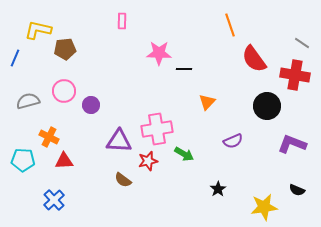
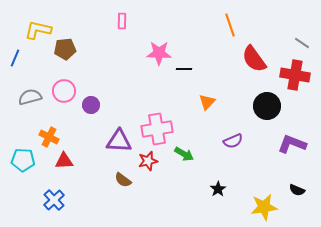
gray semicircle: moved 2 px right, 4 px up
